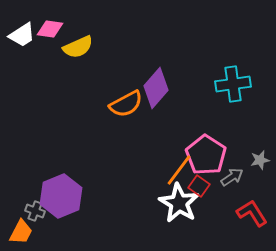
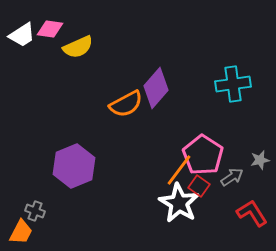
pink pentagon: moved 3 px left
purple hexagon: moved 13 px right, 30 px up
